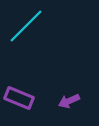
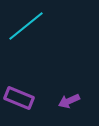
cyan line: rotated 6 degrees clockwise
